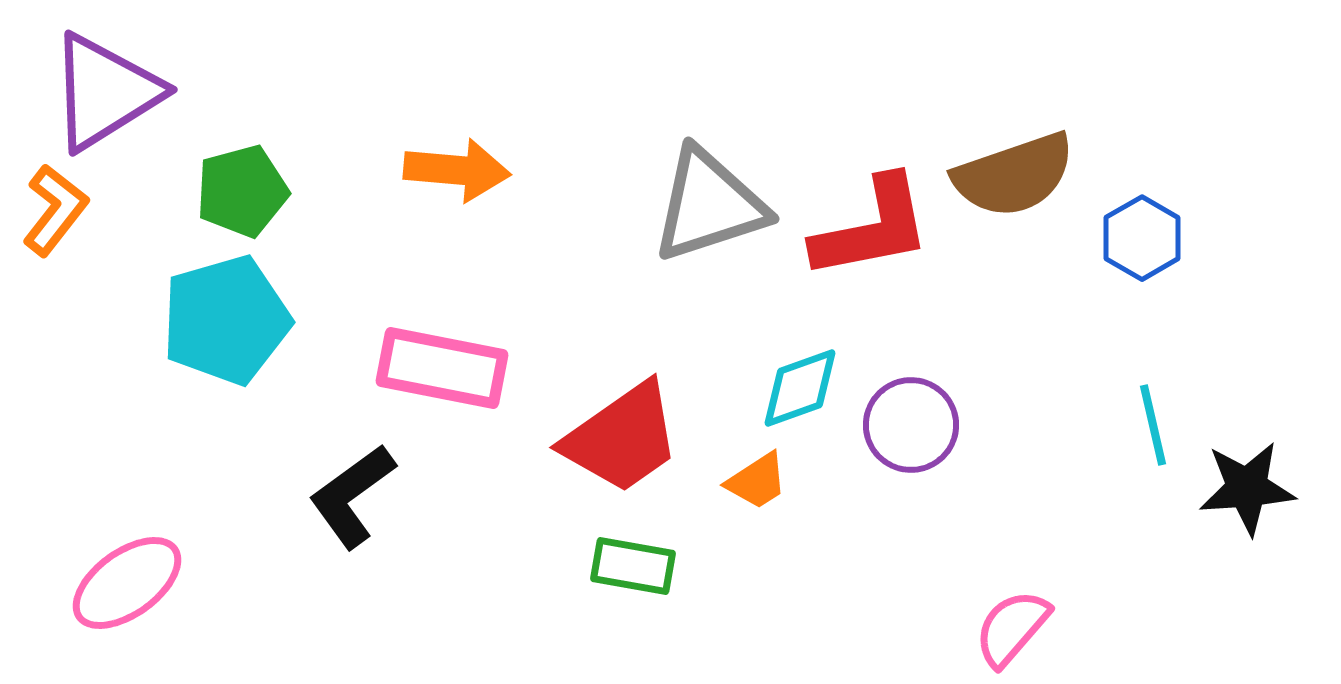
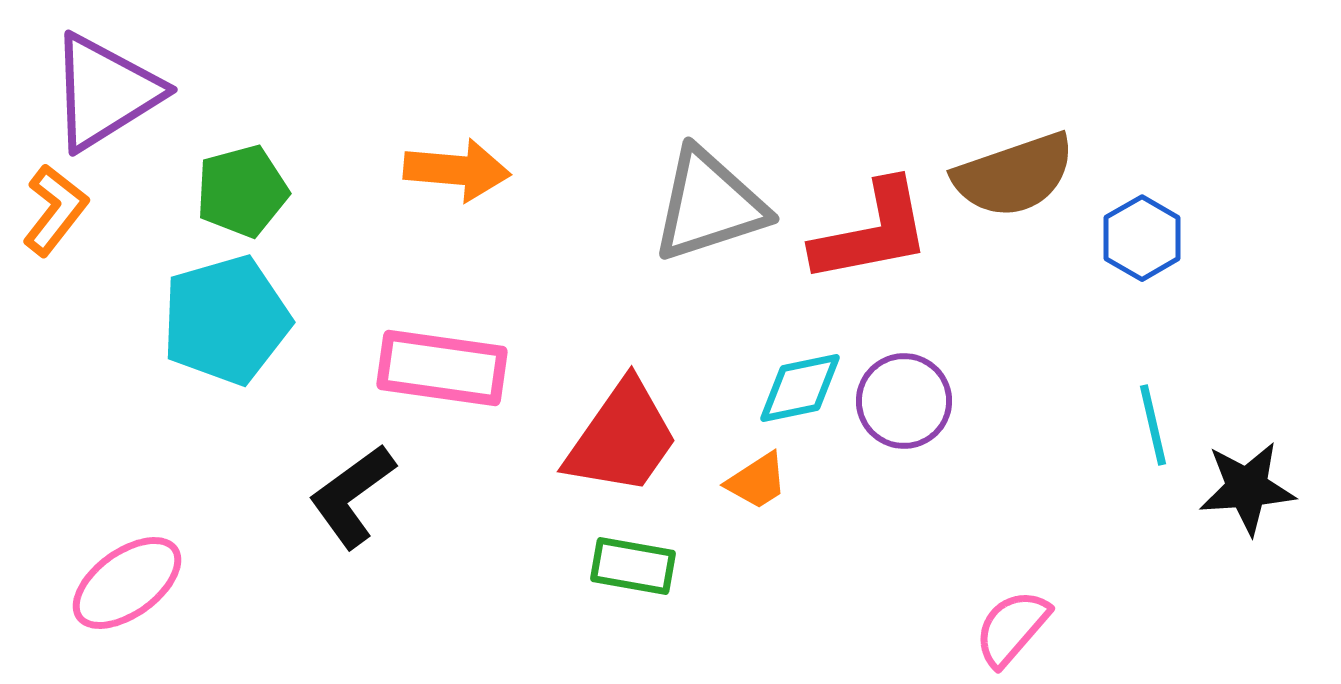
red L-shape: moved 4 px down
pink rectangle: rotated 3 degrees counterclockwise
cyan diamond: rotated 8 degrees clockwise
purple circle: moved 7 px left, 24 px up
red trapezoid: rotated 20 degrees counterclockwise
